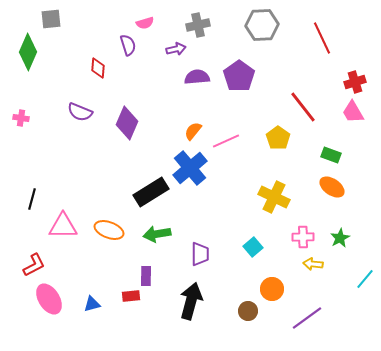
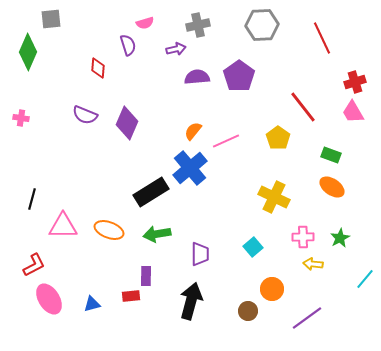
purple semicircle at (80, 112): moved 5 px right, 3 px down
